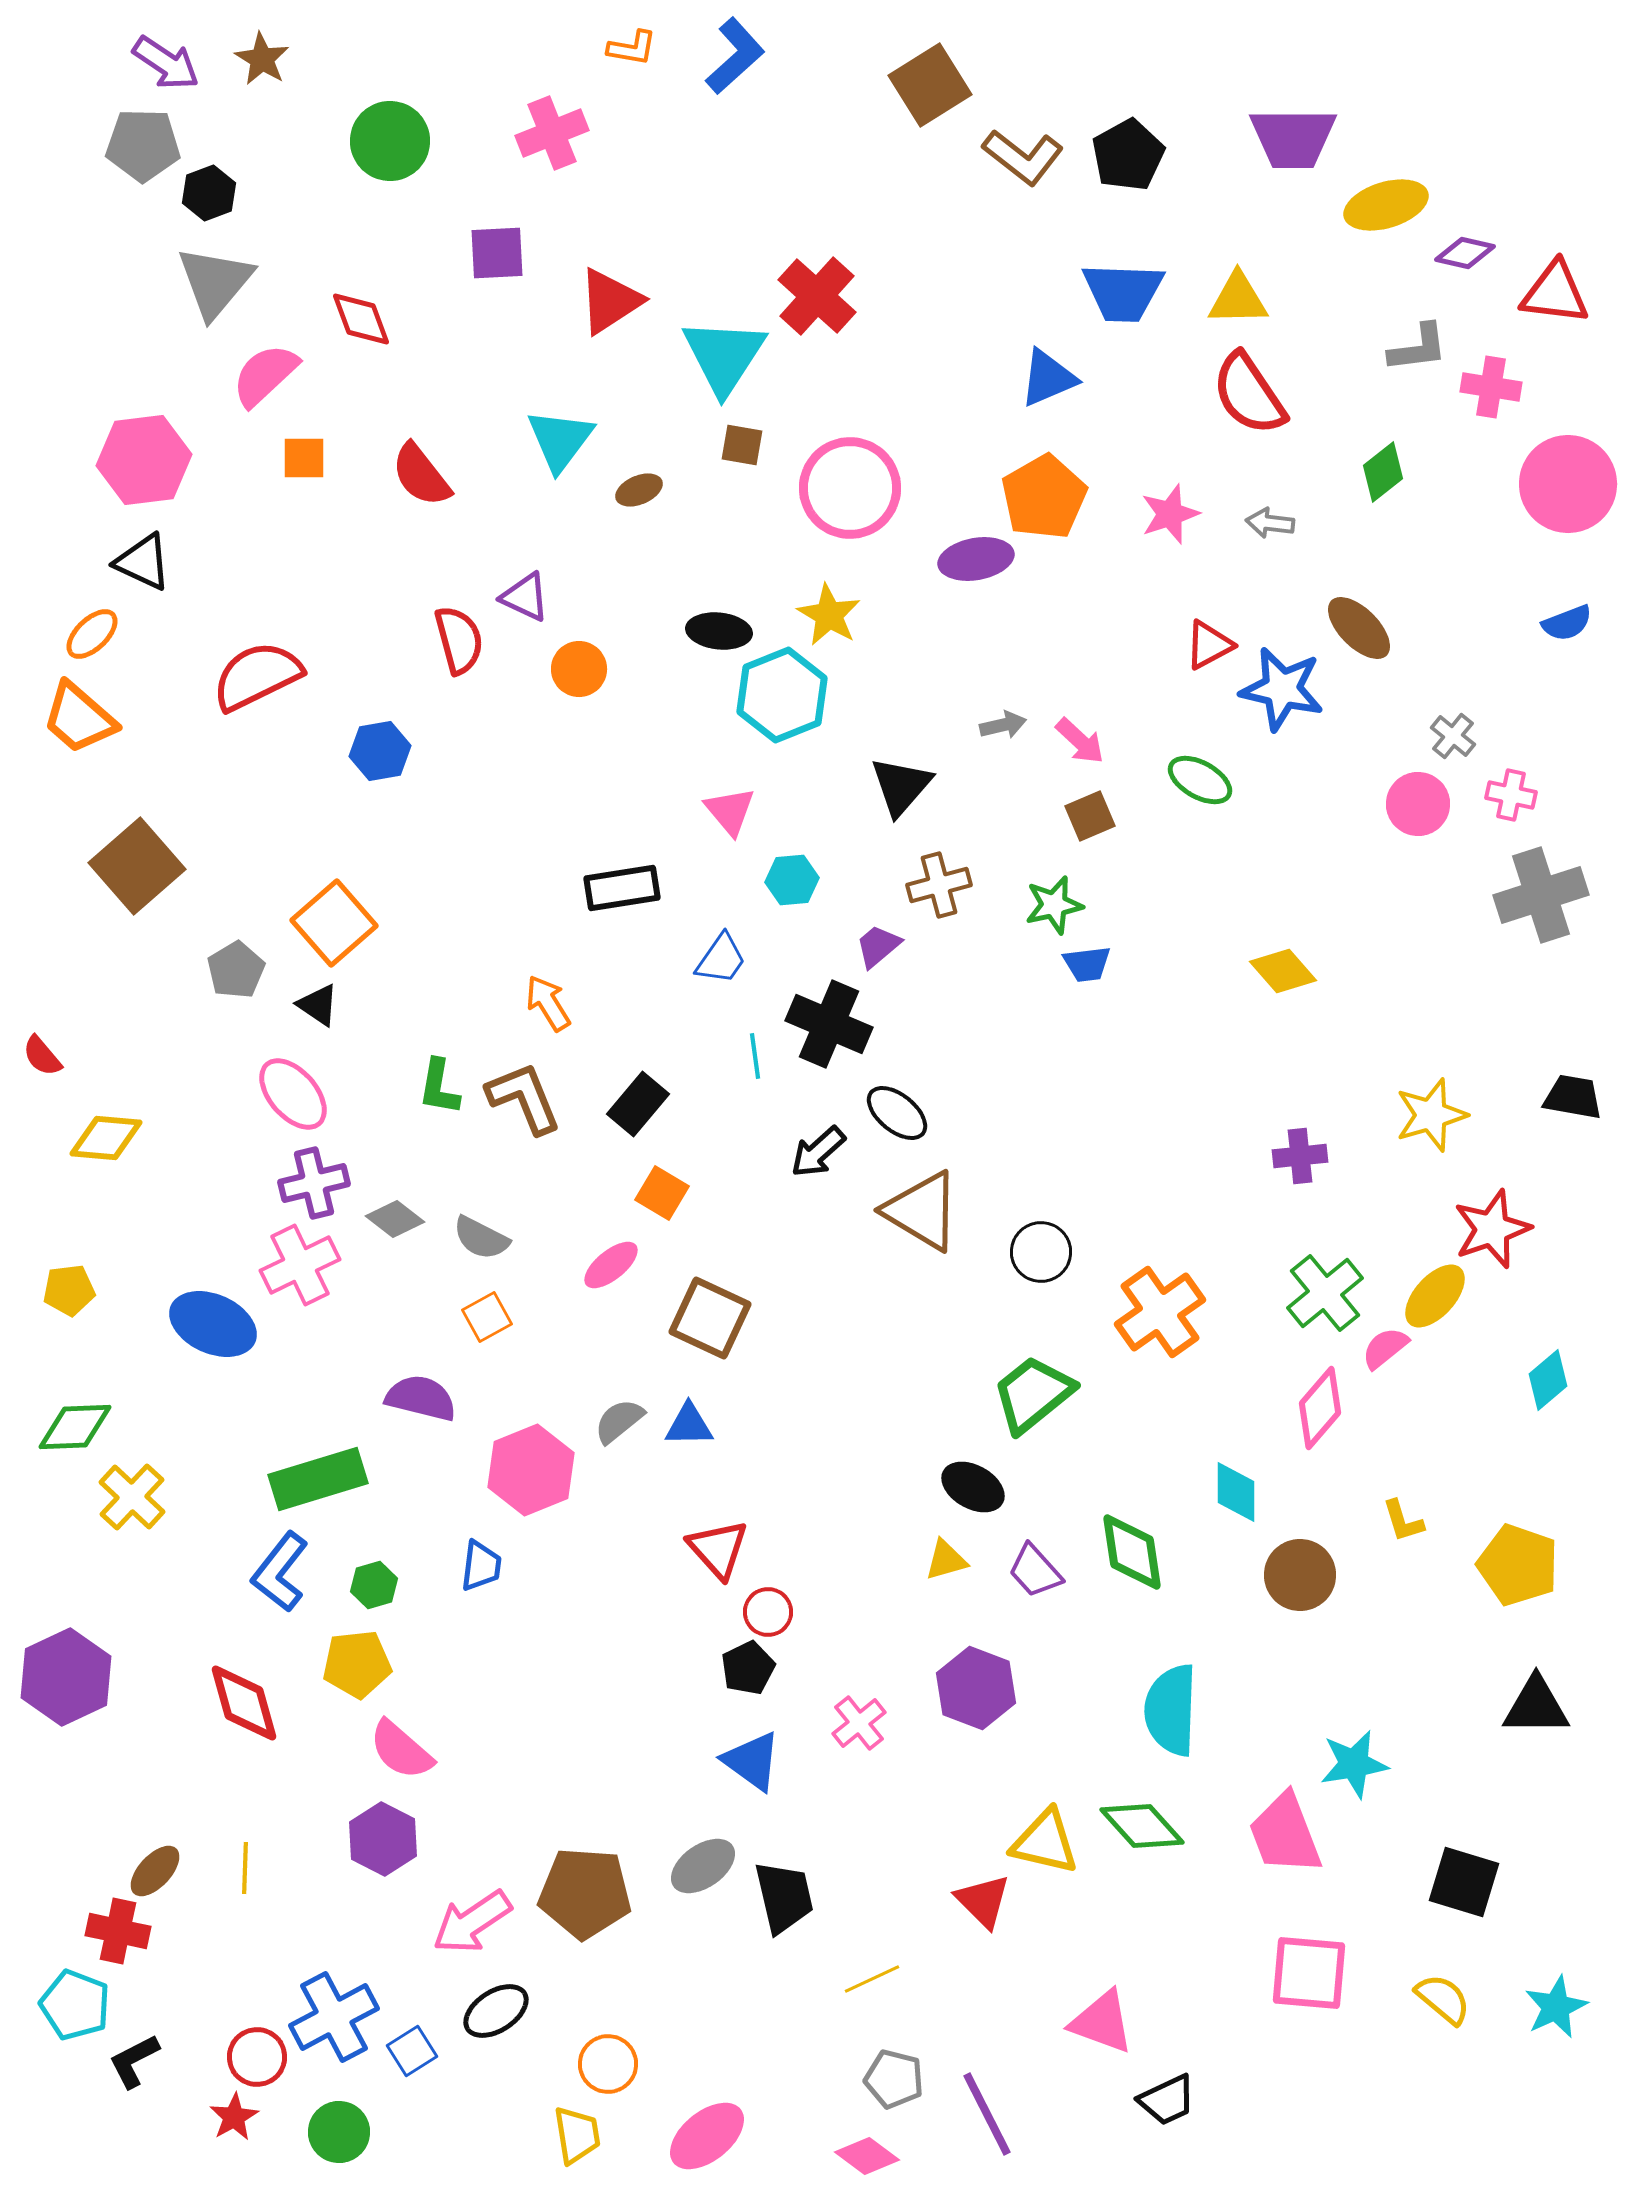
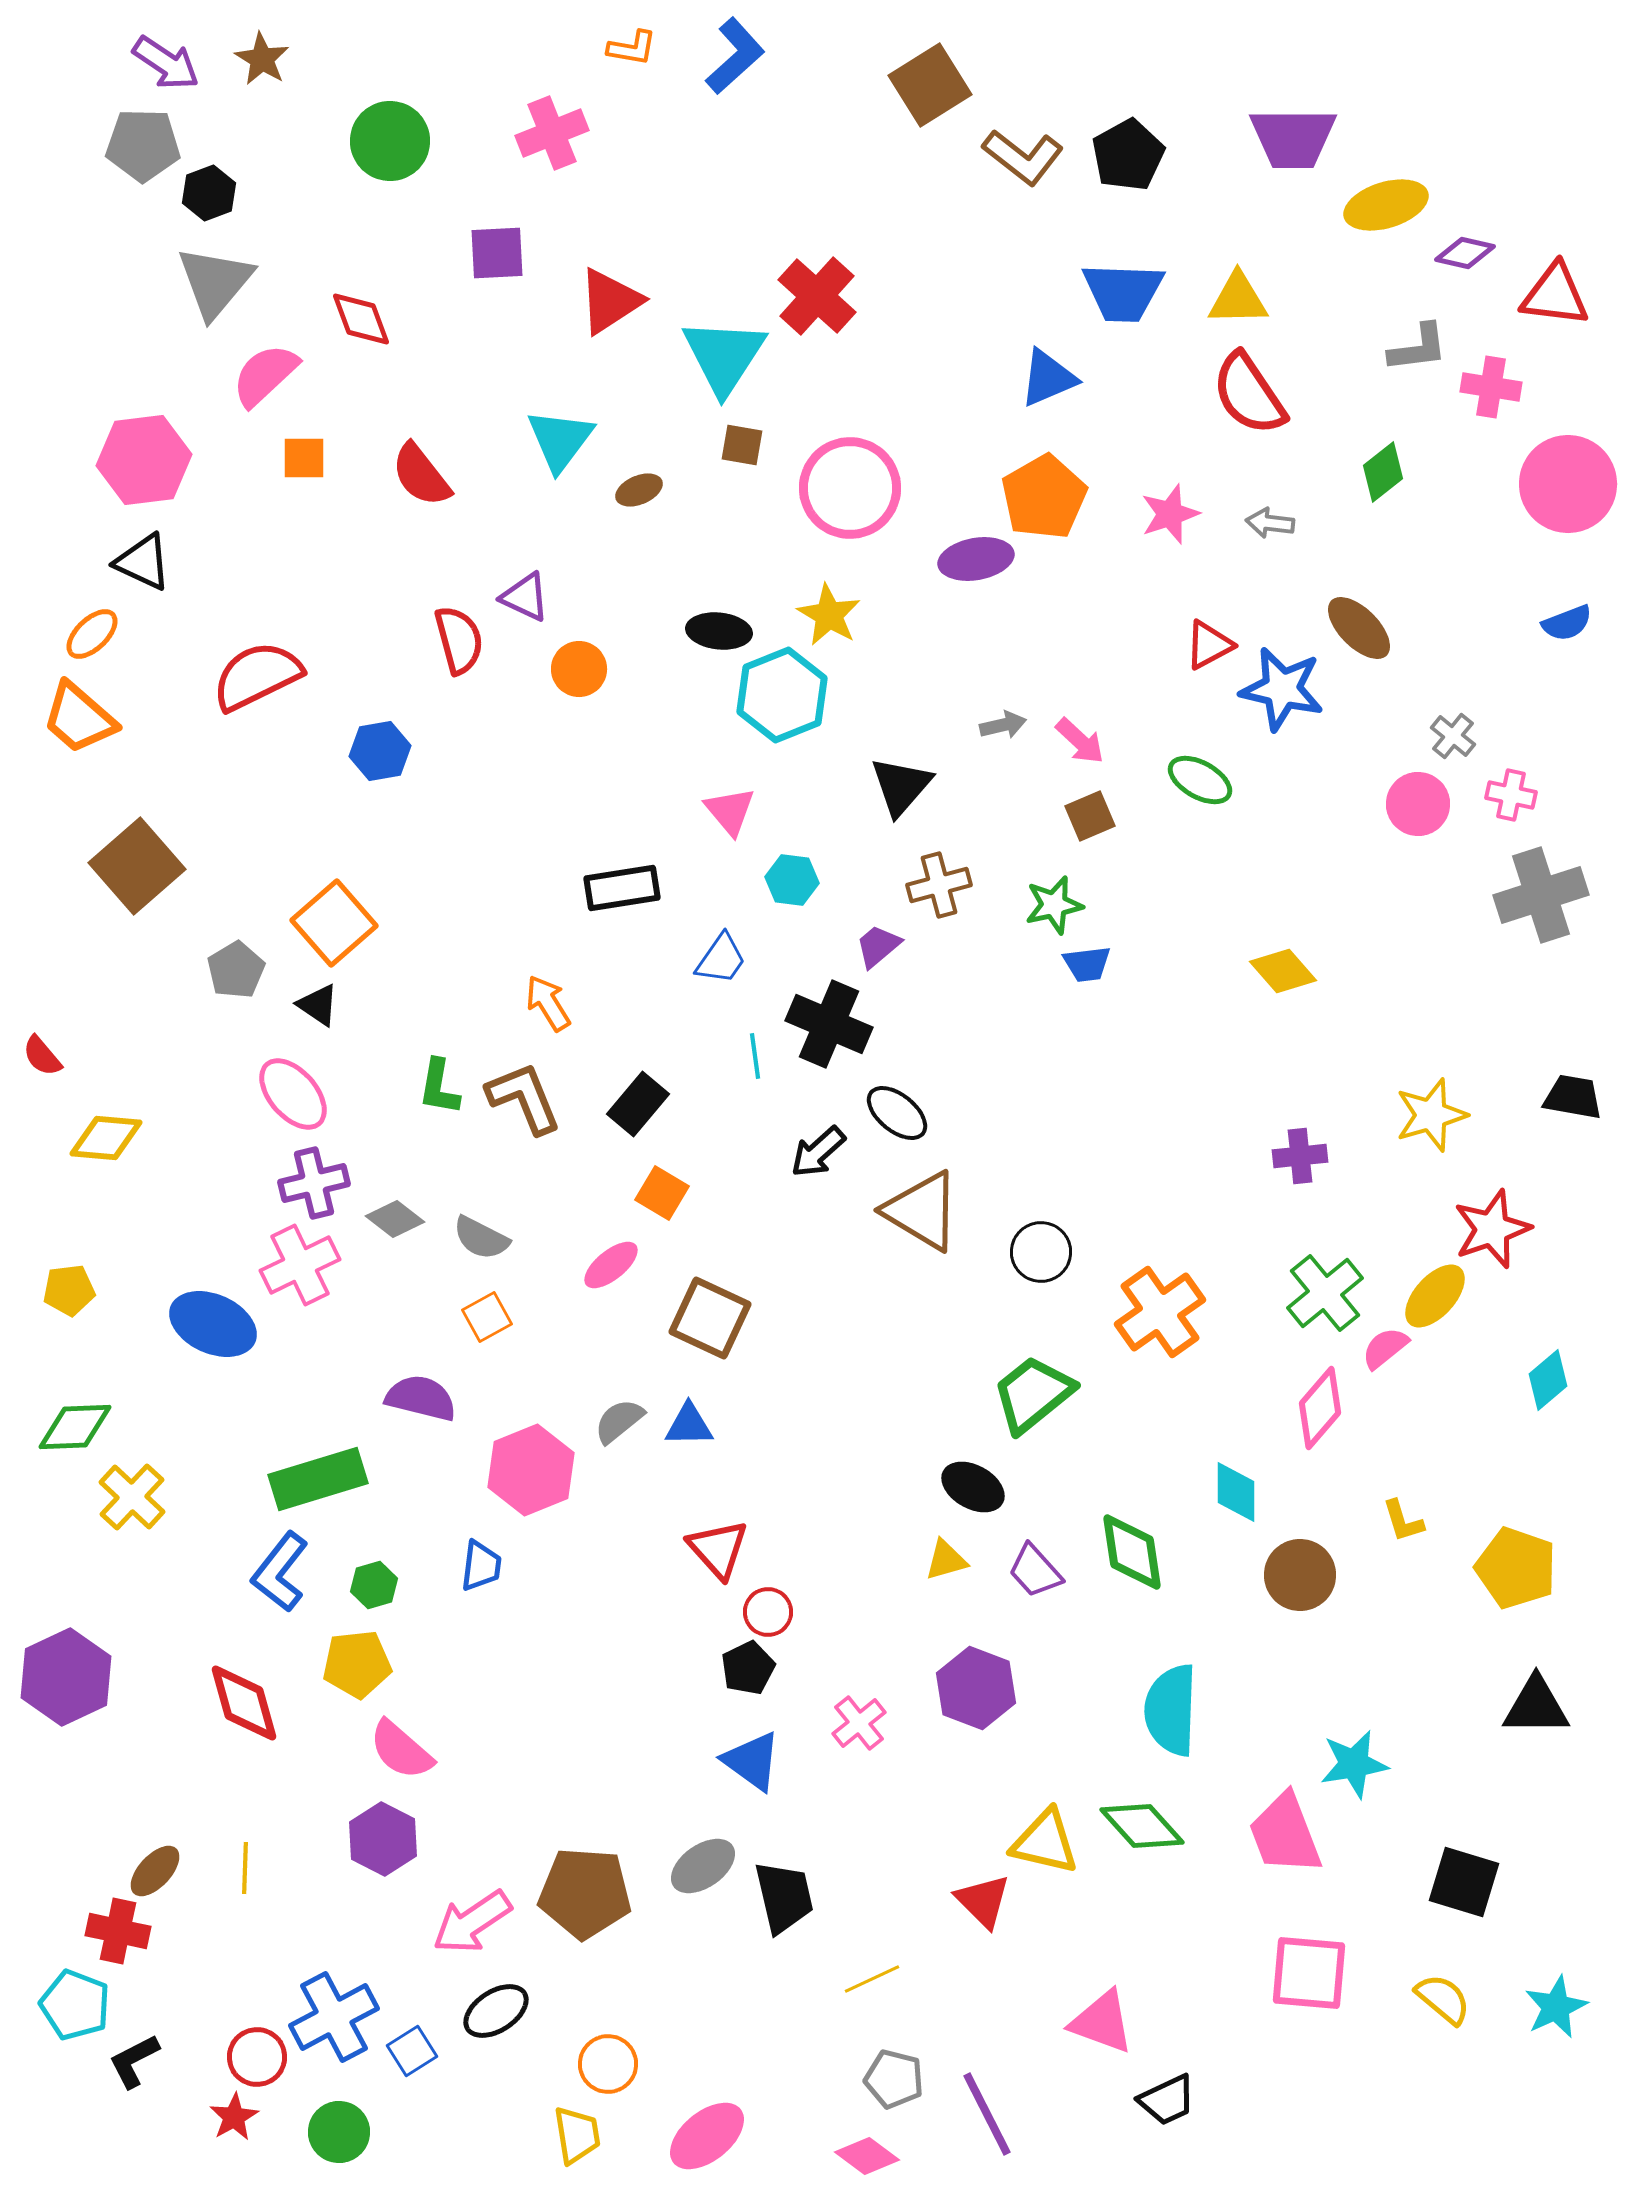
red triangle at (1555, 293): moved 2 px down
cyan hexagon at (792, 880): rotated 12 degrees clockwise
yellow pentagon at (1518, 1565): moved 2 px left, 3 px down
